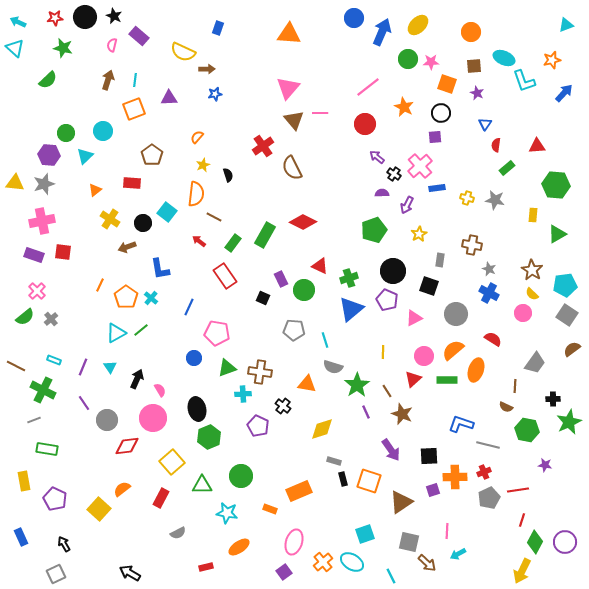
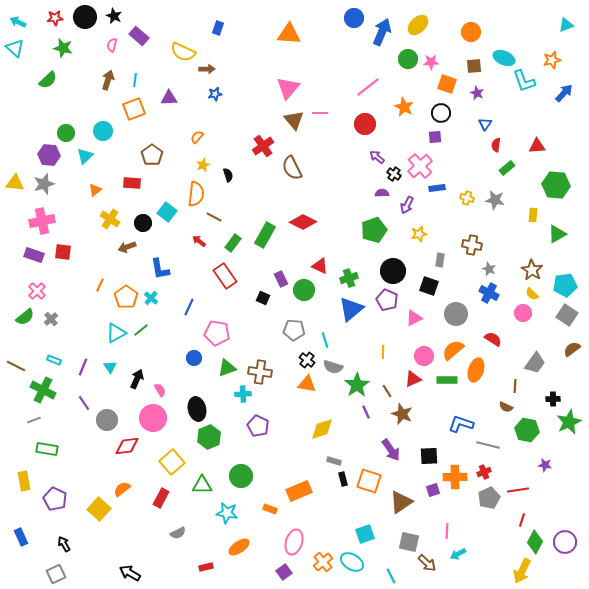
yellow star at (419, 234): rotated 14 degrees clockwise
red triangle at (413, 379): rotated 18 degrees clockwise
black cross at (283, 406): moved 24 px right, 46 px up
